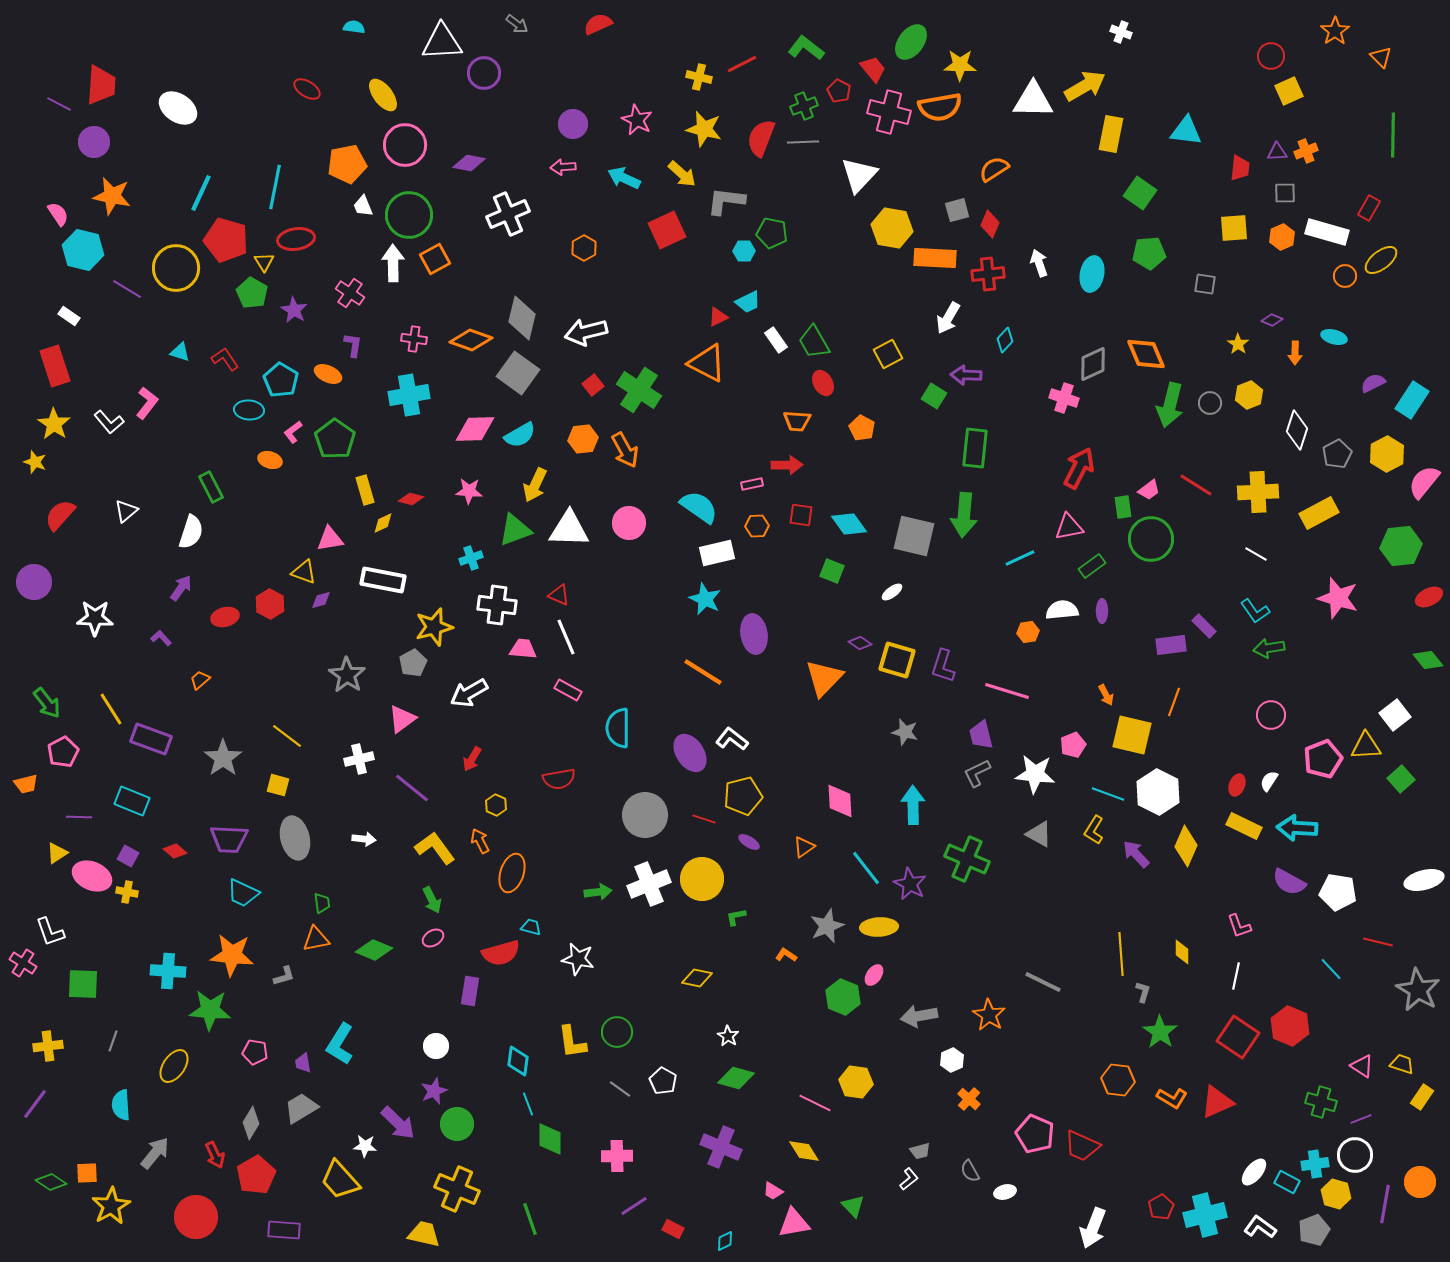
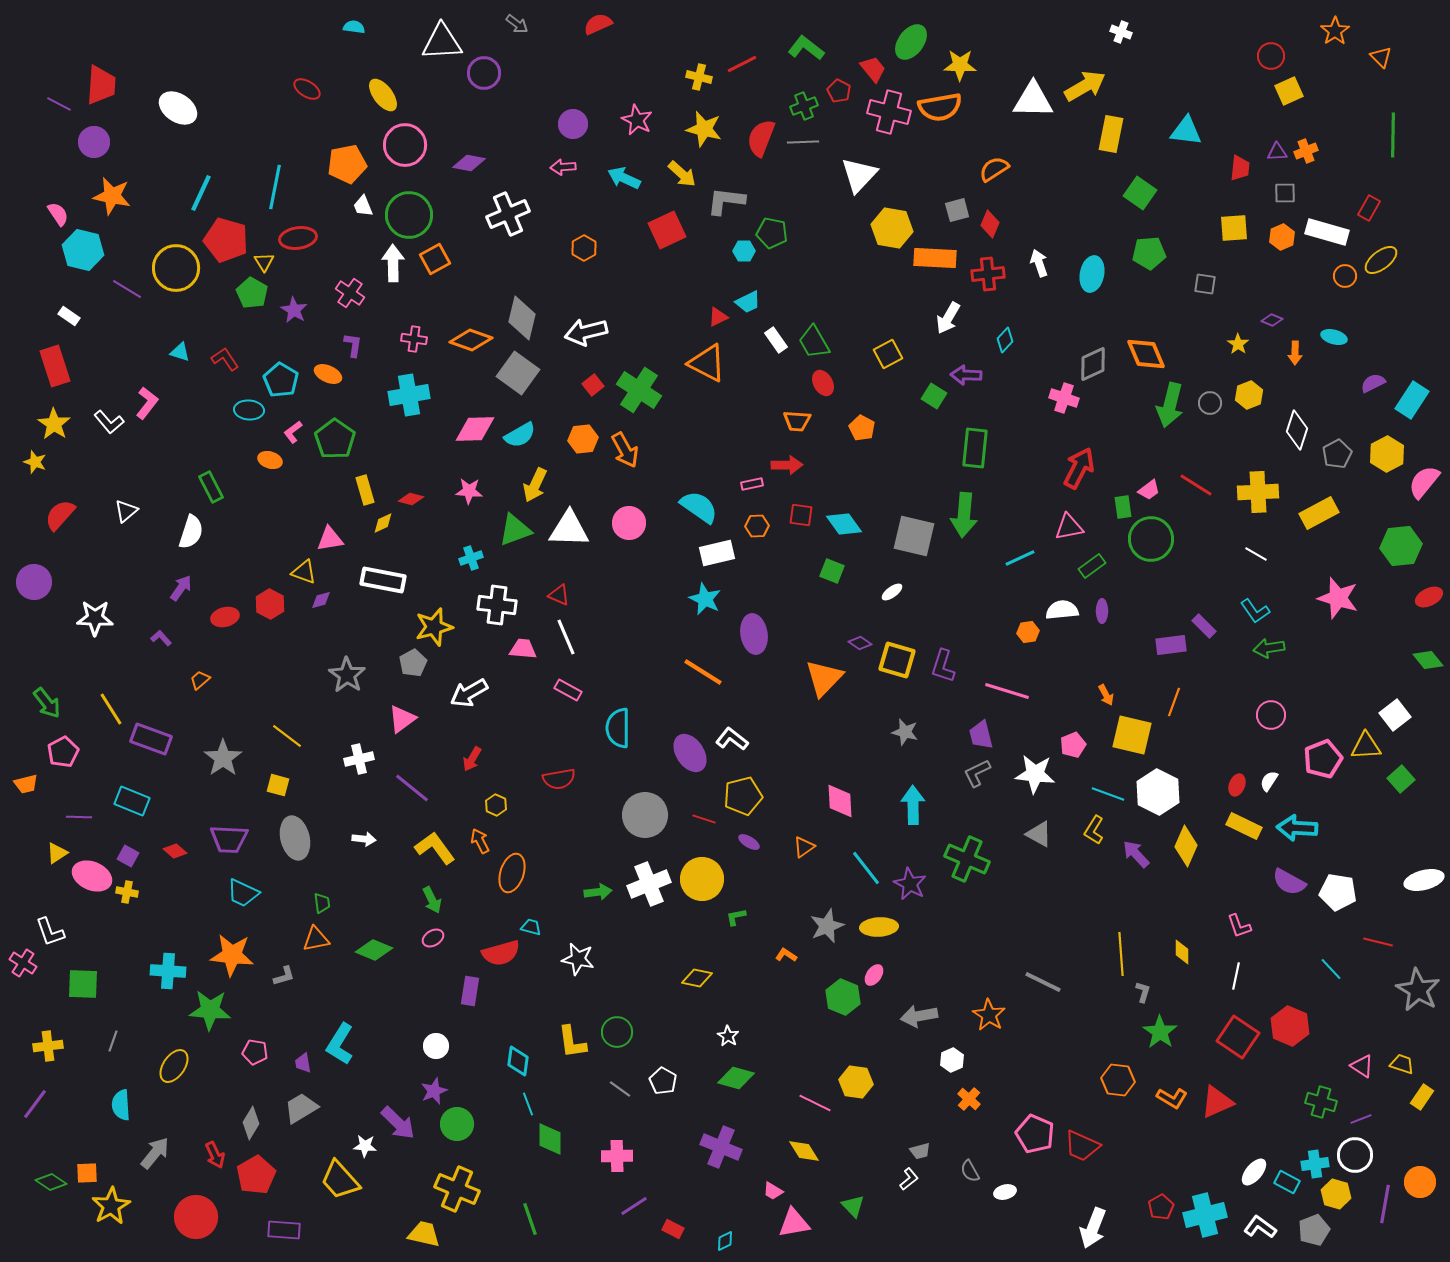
red ellipse at (296, 239): moved 2 px right, 1 px up
cyan diamond at (849, 524): moved 5 px left
